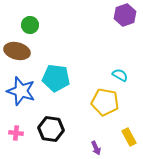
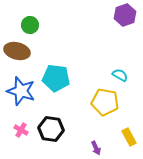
pink cross: moved 5 px right, 3 px up; rotated 24 degrees clockwise
